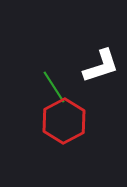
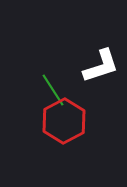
green line: moved 1 px left, 3 px down
